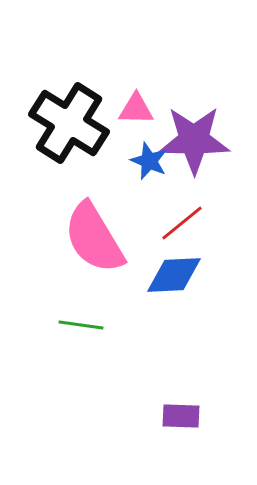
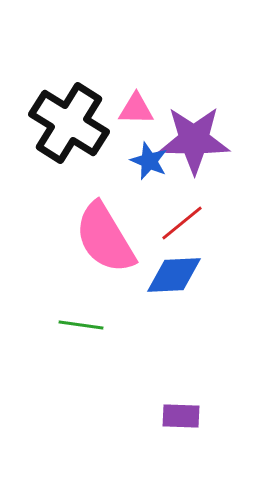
pink semicircle: moved 11 px right
